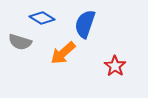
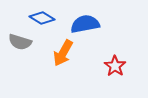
blue semicircle: rotated 60 degrees clockwise
orange arrow: rotated 20 degrees counterclockwise
